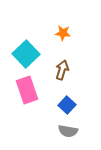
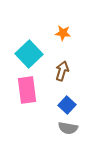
cyan square: moved 3 px right
brown arrow: moved 1 px down
pink rectangle: rotated 12 degrees clockwise
gray semicircle: moved 3 px up
